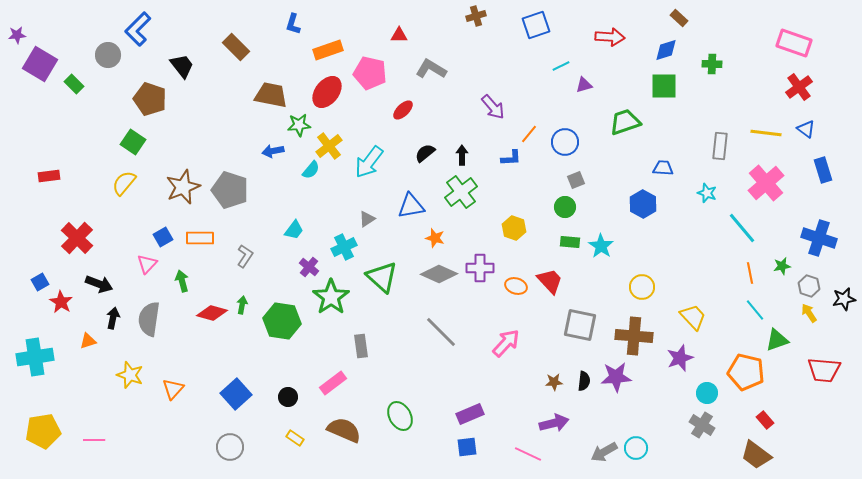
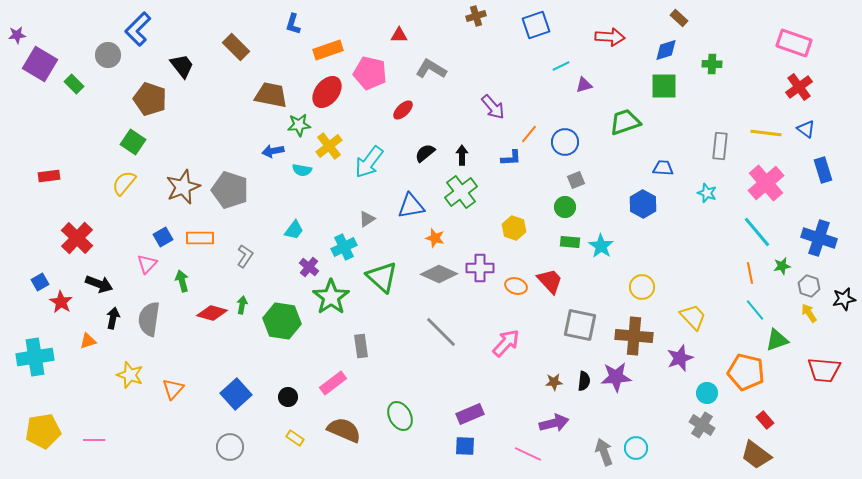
cyan semicircle at (311, 170): moved 9 px left; rotated 60 degrees clockwise
cyan line at (742, 228): moved 15 px right, 4 px down
blue square at (467, 447): moved 2 px left, 1 px up; rotated 10 degrees clockwise
gray arrow at (604, 452): rotated 100 degrees clockwise
